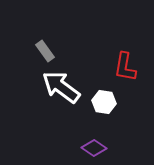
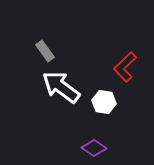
red L-shape: rotated 36 degrees clockwise
